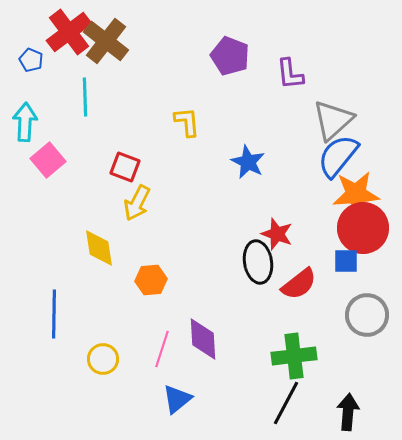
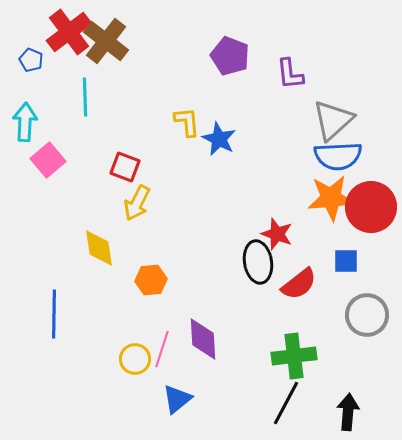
blue semicircle: rotated 132 degrees counterclockwise
blue star: moved 29 px left, 23 px up
orange star: moved 25 px left, 4 px down
red circle: moved 8 px right, 21 px up
yellow circle: moved 32 px right
